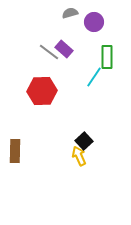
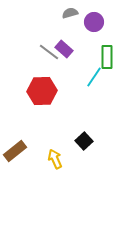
brown rectangle: rotated 50 degrees clockwise
yellow arrow: moved 24 px left, 3 px down
